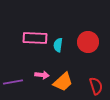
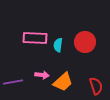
red circle: moved 3 px left
